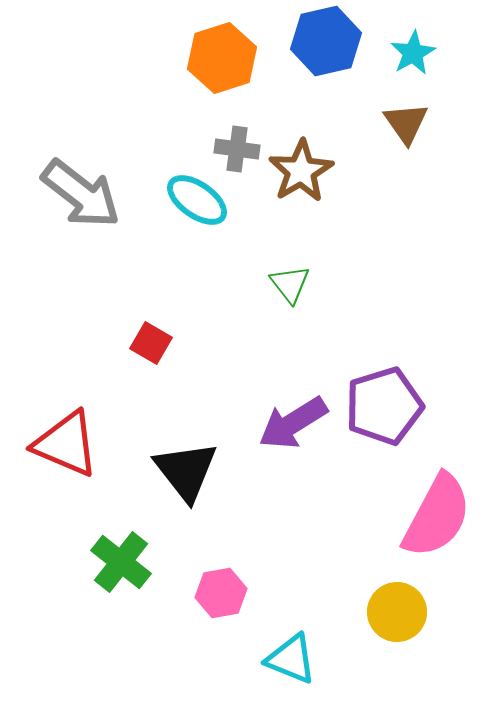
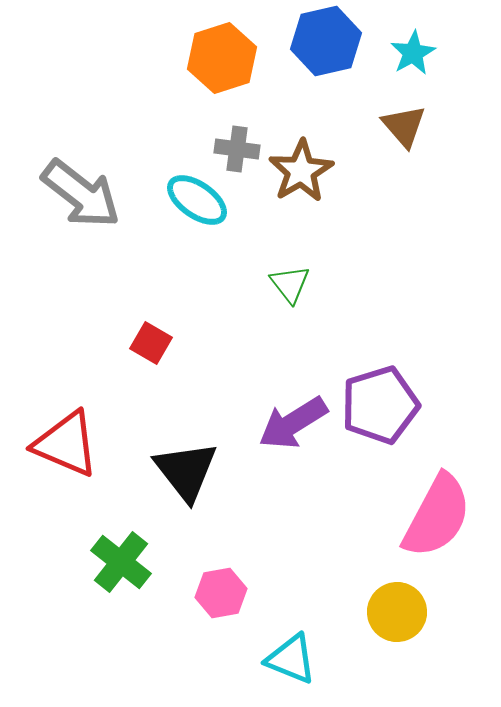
brown triangle: moved 2 px left, 3 px down; rotated 6 degrees counterclockwise
purple pentagon: moved 4 px left, 1 px up
